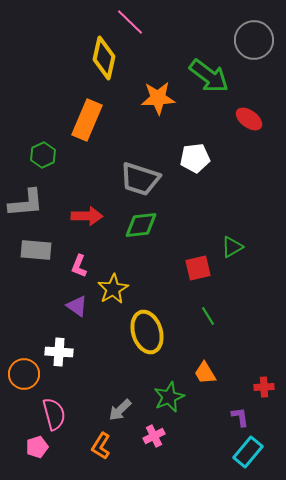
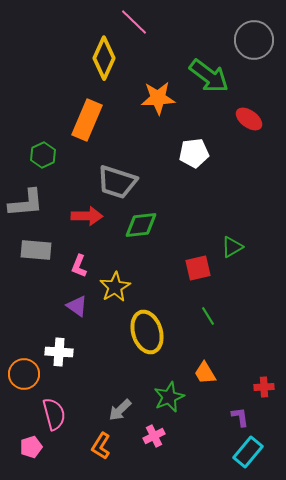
pink line: moved 4 px right
yellow diamond: rotated 12 degrees clockwise
white pentagon: moved 1 px left, 5 px up
gray trapezoid: moved 23 px left, 3 px down
yellow star: moved 2 px right, 2 px up
pink pentagon: moved 6 px left
